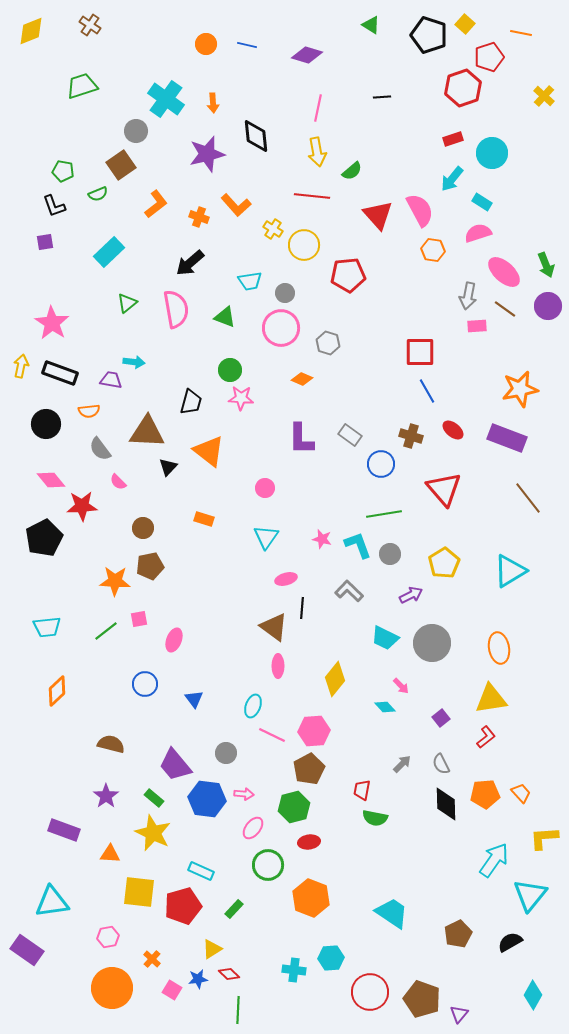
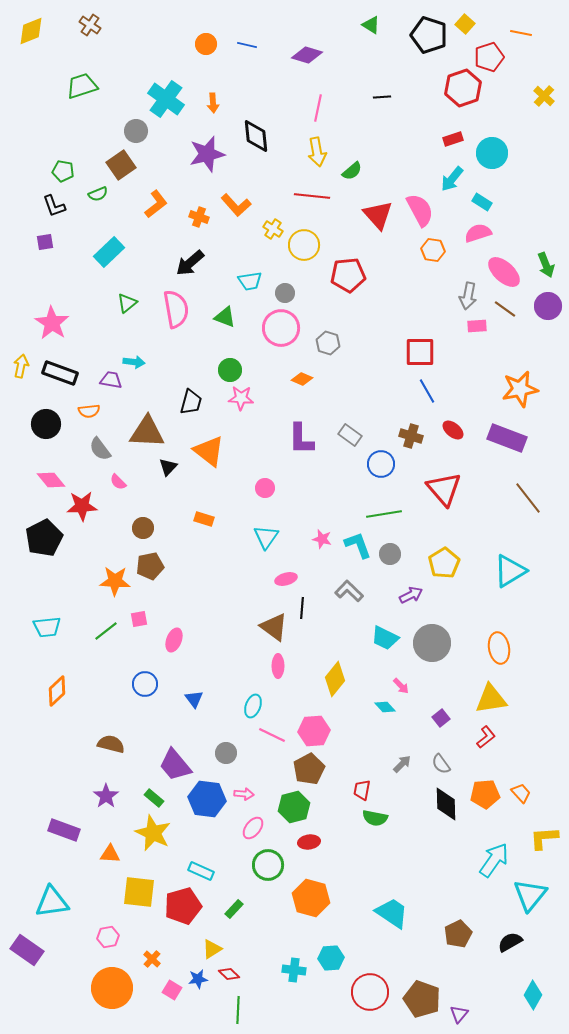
gray semicircle at (441, 764): rotated 10 degrees counterclockwise
orange hexagon at (311, 898): rotated 6 degrees counterclockwise
